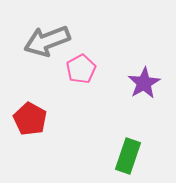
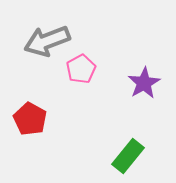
green rectangle: rotated 20 degrees clockwise
